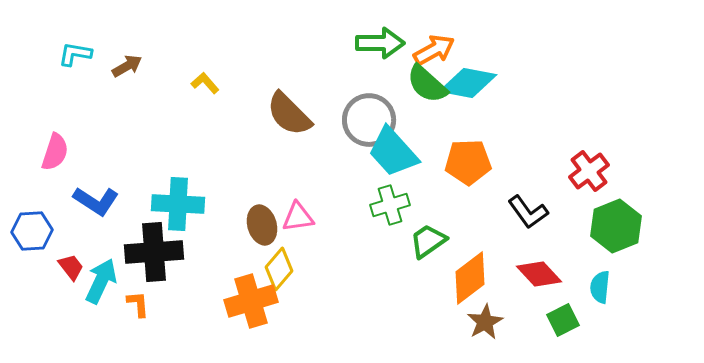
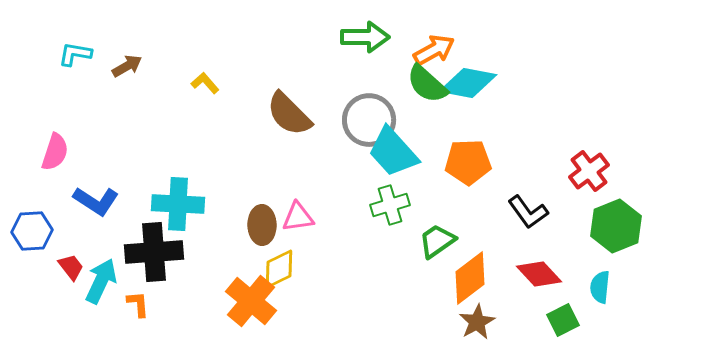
green arrow: moved 15 px left, 6 px up
brown ellipse: rotated 15 degrees clockwise
green trapezoid: moved 9 px right
yellow diamond: rotated 24 degrees clockwise
orange cross: rotated 33 degrees counterclockwise
brown star: moved 8 px left
